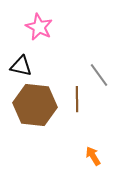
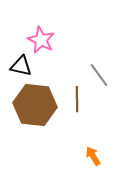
pink star: moved 2 px right, 13 px down
